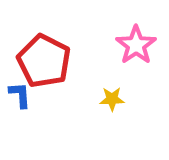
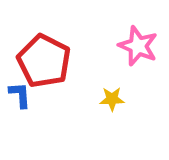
pink star: moved 2 px right, 1 px down; rotated 15 degrees counterclockwise
